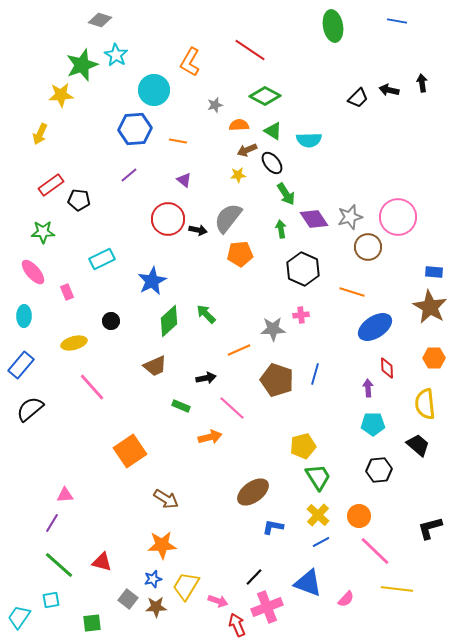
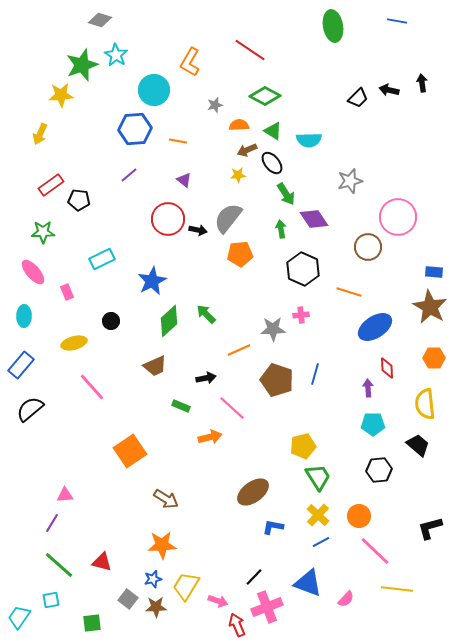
gray star at (350, 217): moved 36 px up
orange line at (352, 292): moved 3 px left
